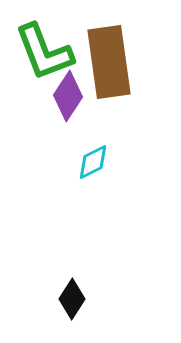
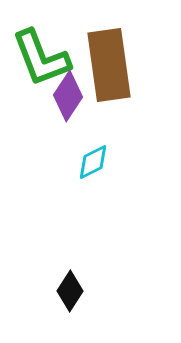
green L-shape: moved 3 px left, 6 px down
brown rectangle: moved 3 px down
black diamond: moved 2 px left, 8 px up
